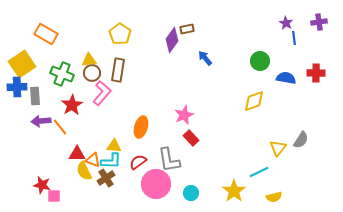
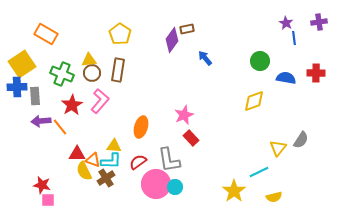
pink L-shape at (102, 93): moved 2 px left, 8 px down
cyan circle at (191, 193): moved 16 px left, 6 px up
pink square at (54, 196): moved 6 px left, 4 px down
